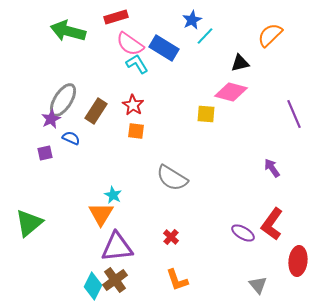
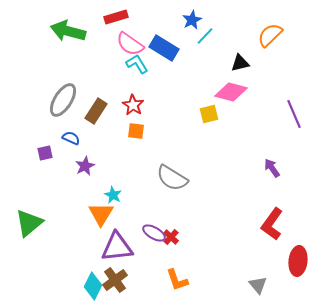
yellow square: moved 3 px right; rotated 18 degrees counterclockwise
purple star: moved 34 px right, 47 px down
purple ellipse: moved 89 px left
